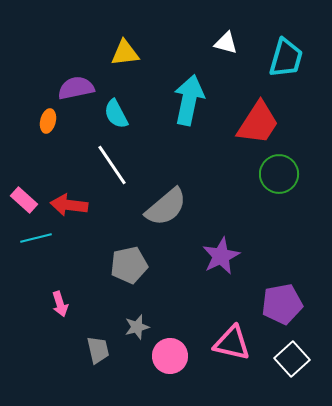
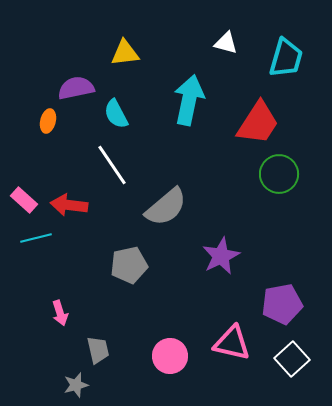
pink arrow: moved 9 px down
gray star: moved 61 px left, 58 px down
